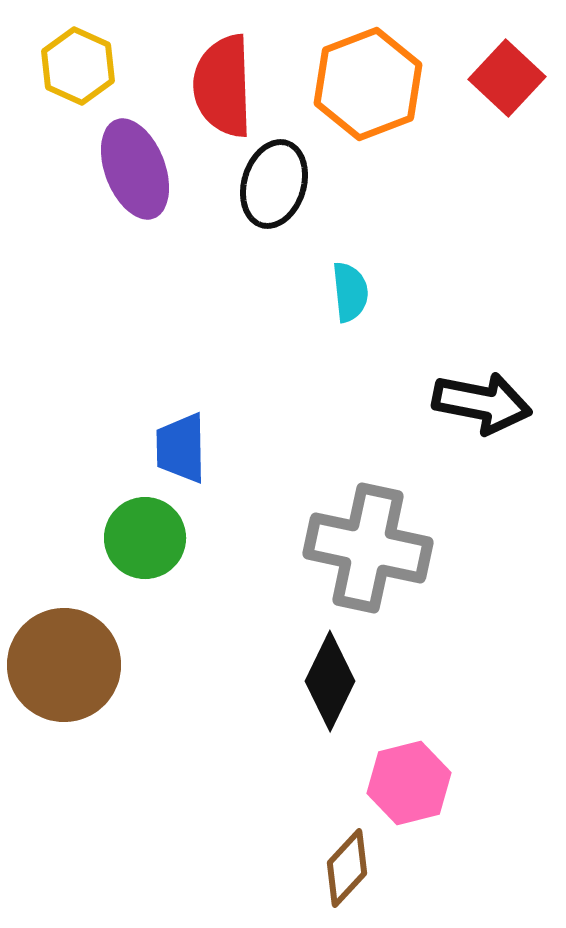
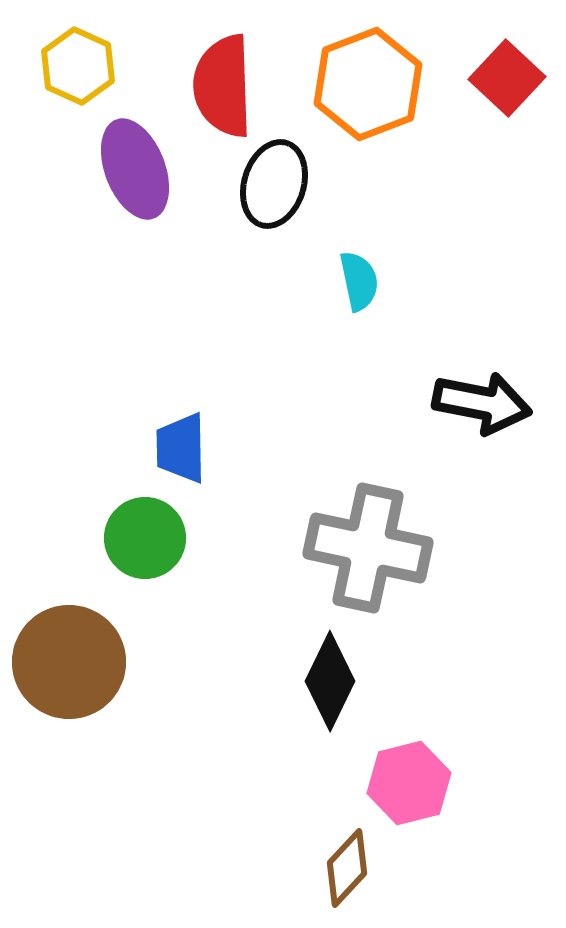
cyan semicircle: moved 9 px right, 11 px up; rotated 6 degrees counterclockwise
brown circle: moved 5 px right, 3 px up
